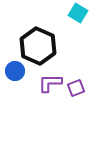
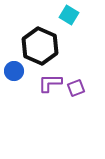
cyan square: moved 9 px left, 2 px down
black hexagon: moved 2 px right
blue circle: moved 1 px left
